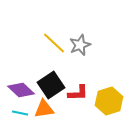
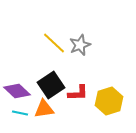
purple diamond: moved 4 px left, 1 px down
